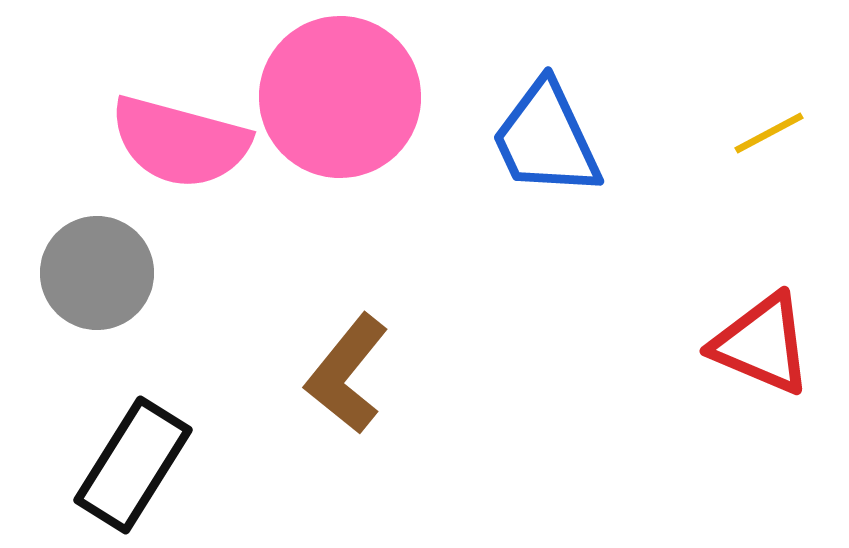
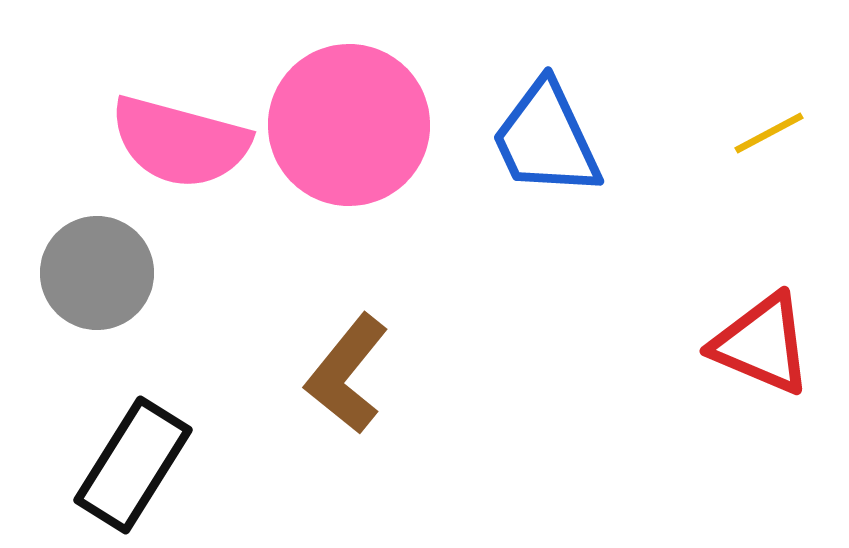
pink circle: moved 9 px right, 28 px down
